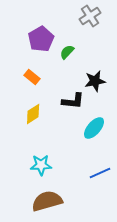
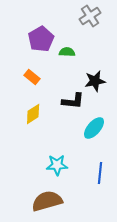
green semicircle: rotated 49 degrees clockwise
cyan star: moved 16 px right
blue line: rotated 60 degrees counterclockwise
